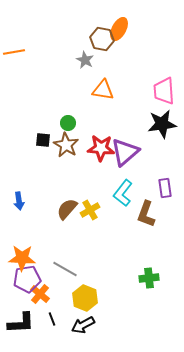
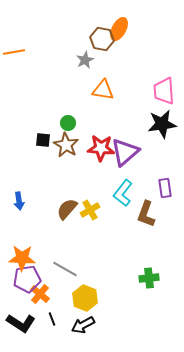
gray star: rotated 18 degrees clockwise
black L-shape: rotated 36 degrees clockwise
